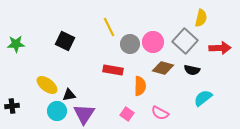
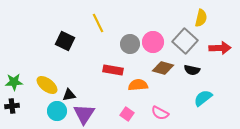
yellow line: moved 11 px left, 4 px up
green star: moved 2 px left, 38 px down
orange semicircle: moved 2 px left, 1 px up; rotated 96 degrees counterclockwise
